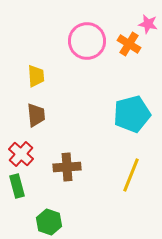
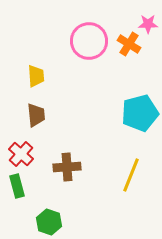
pink star: rotated 12 degrees counterclockwise
pink circle: moved 2 px right
cyan pentagon: moved 8 px right, 1 px up
